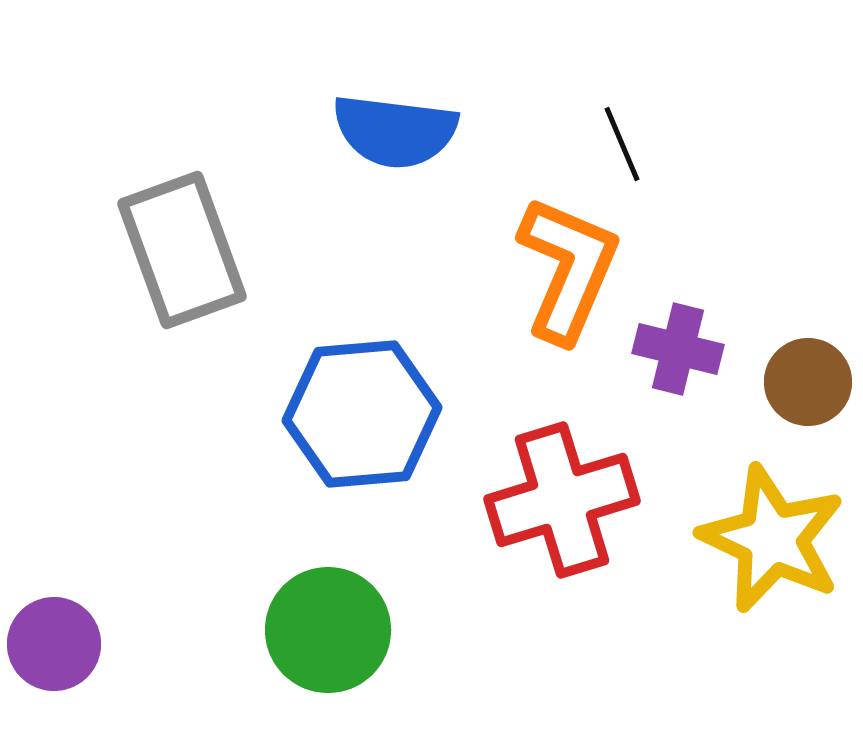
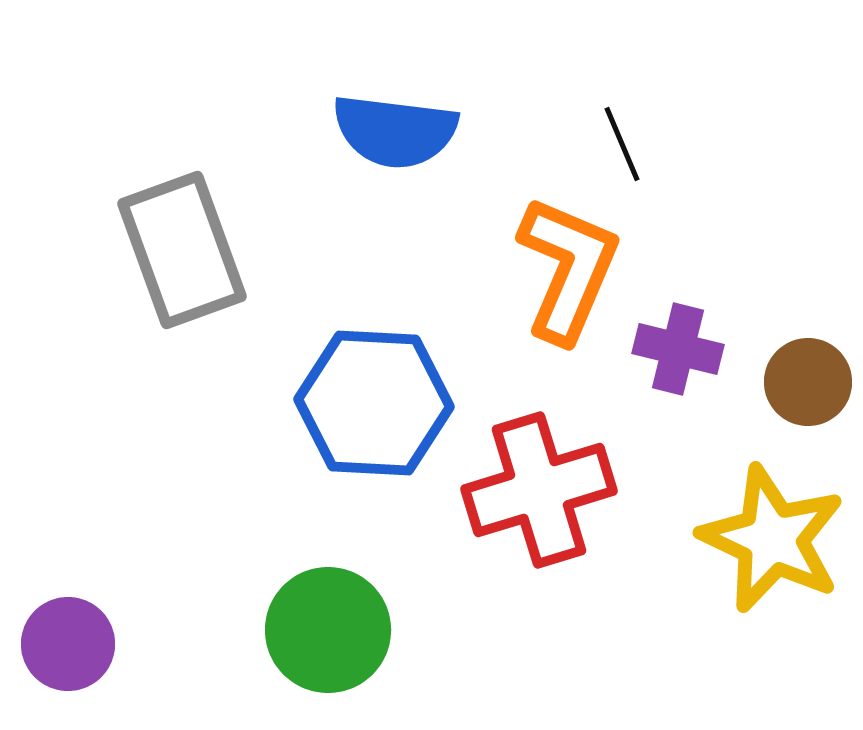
blue hexagon: moved 12 px right, 11 px up; rotated 8 degrees clockwise
red cross: moved 23 px left, 10 px up
purple circle: moved 14 px right
